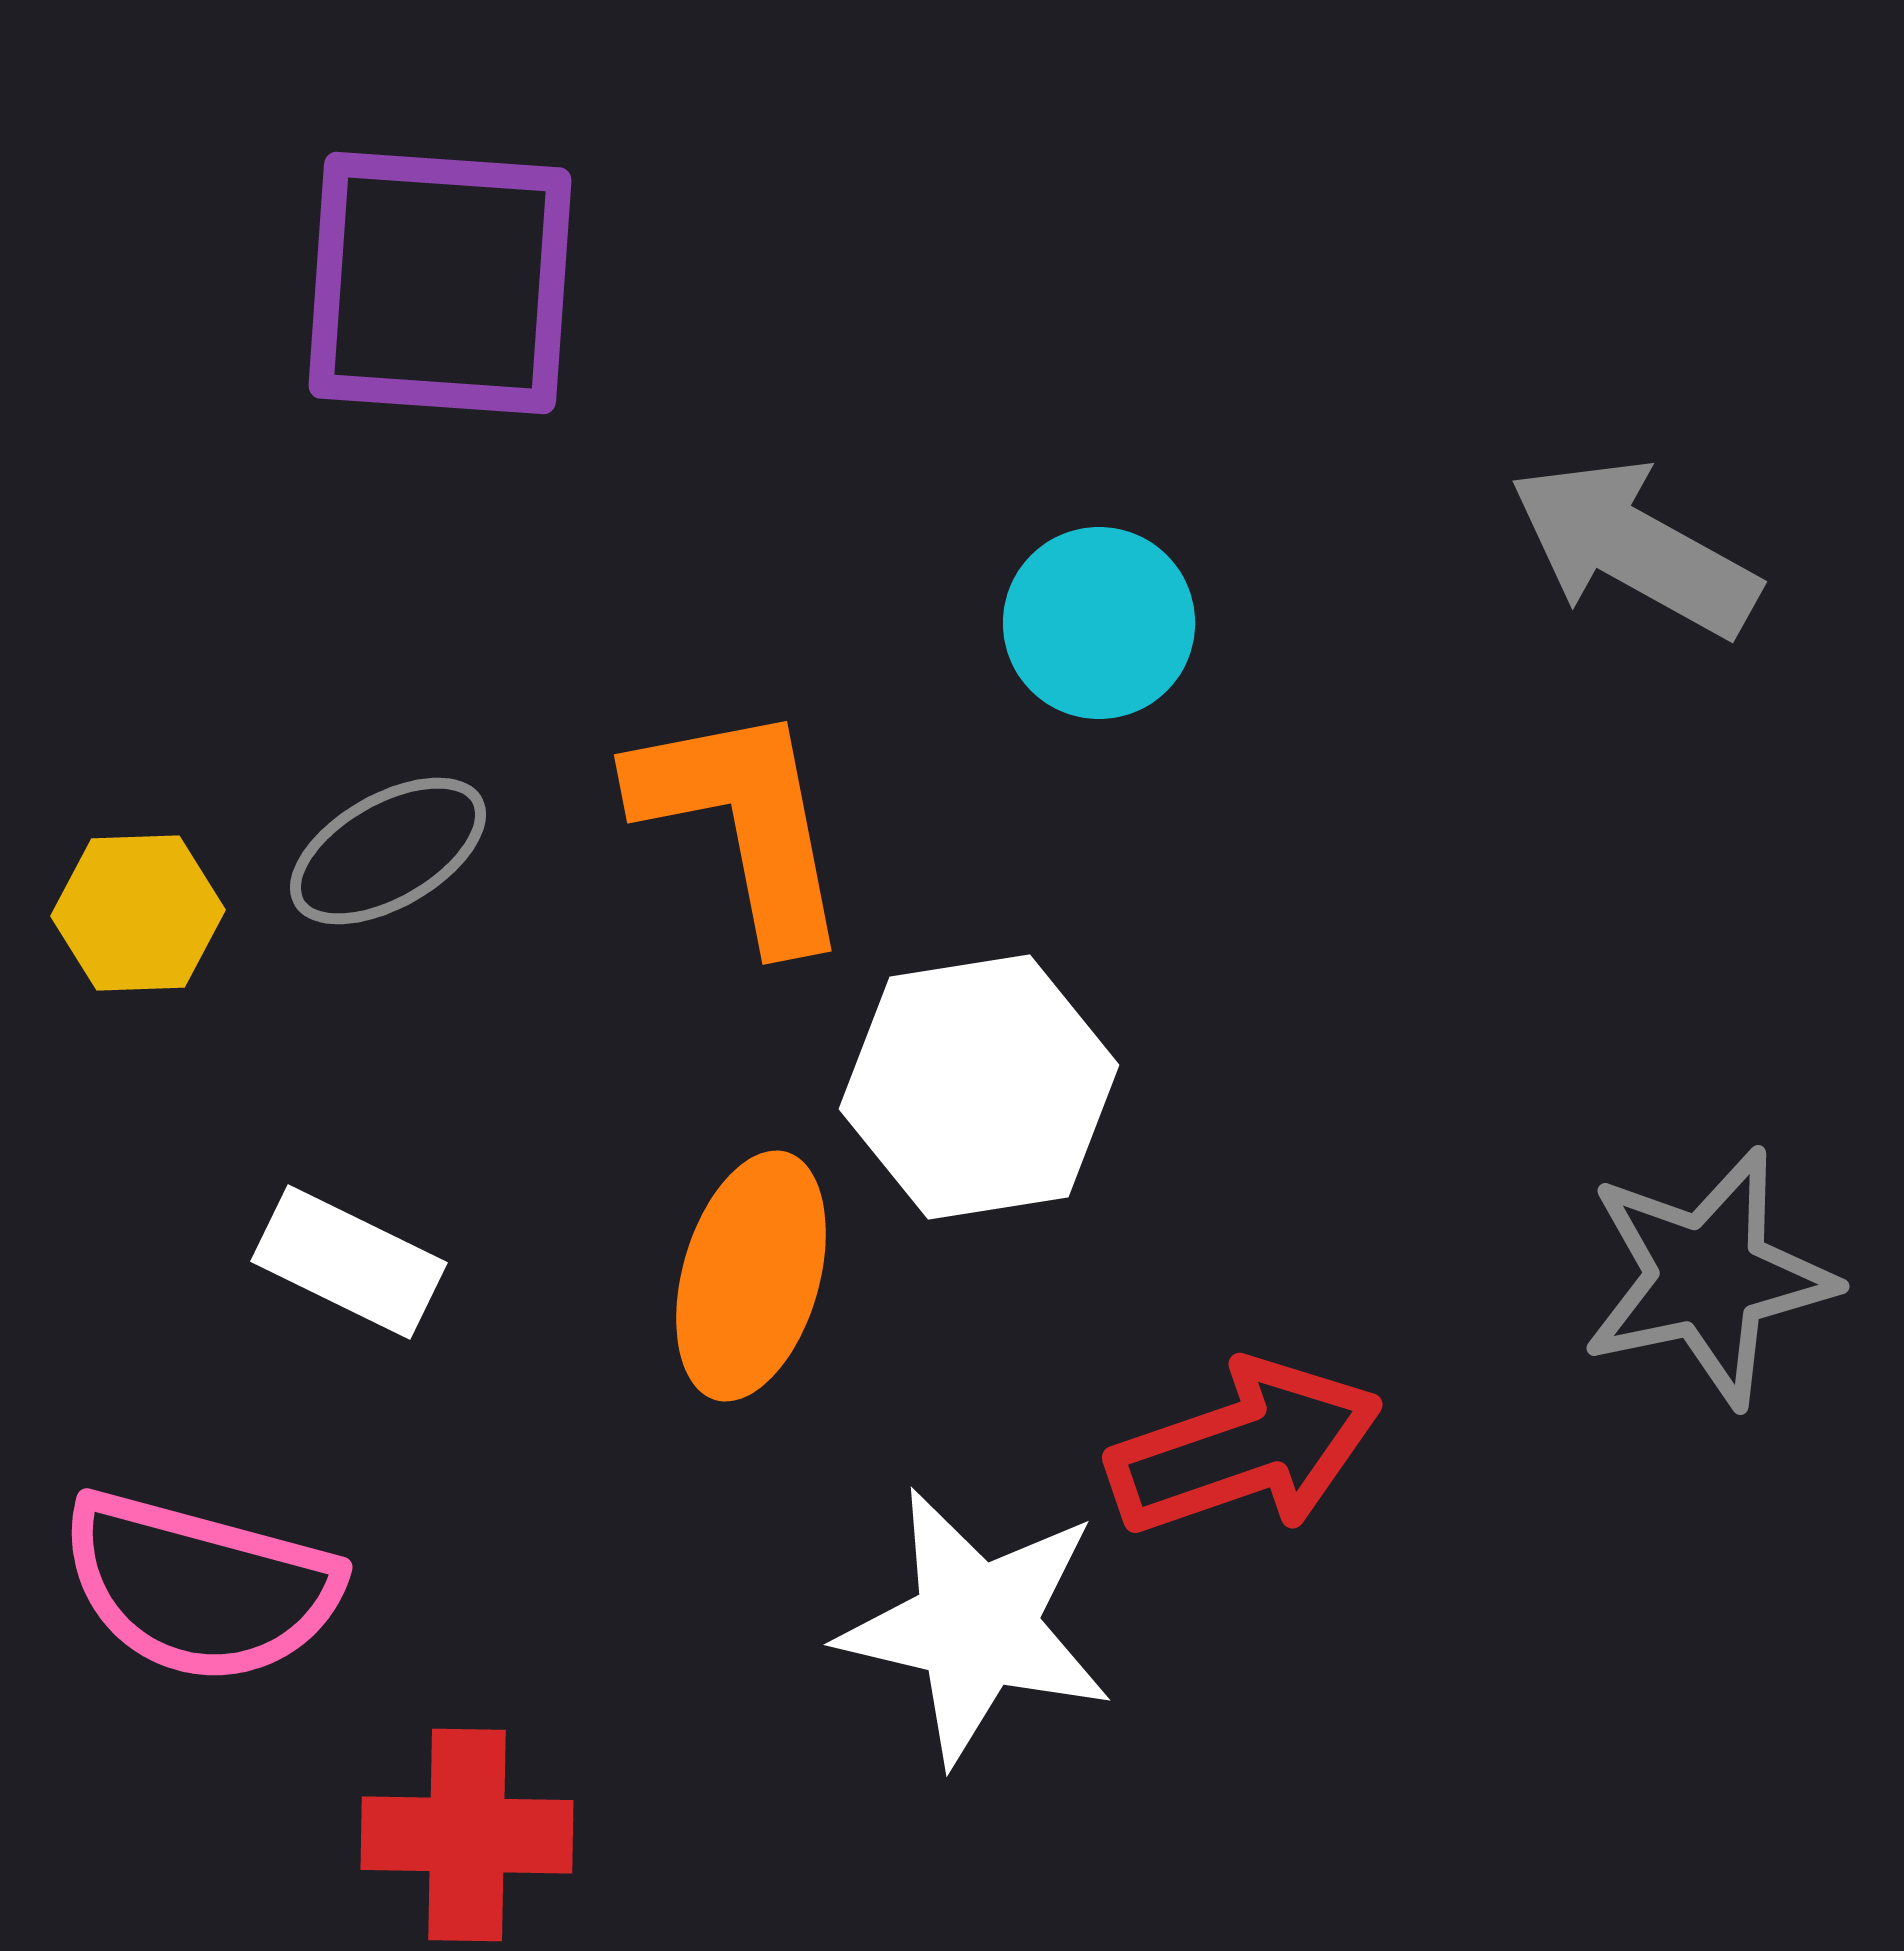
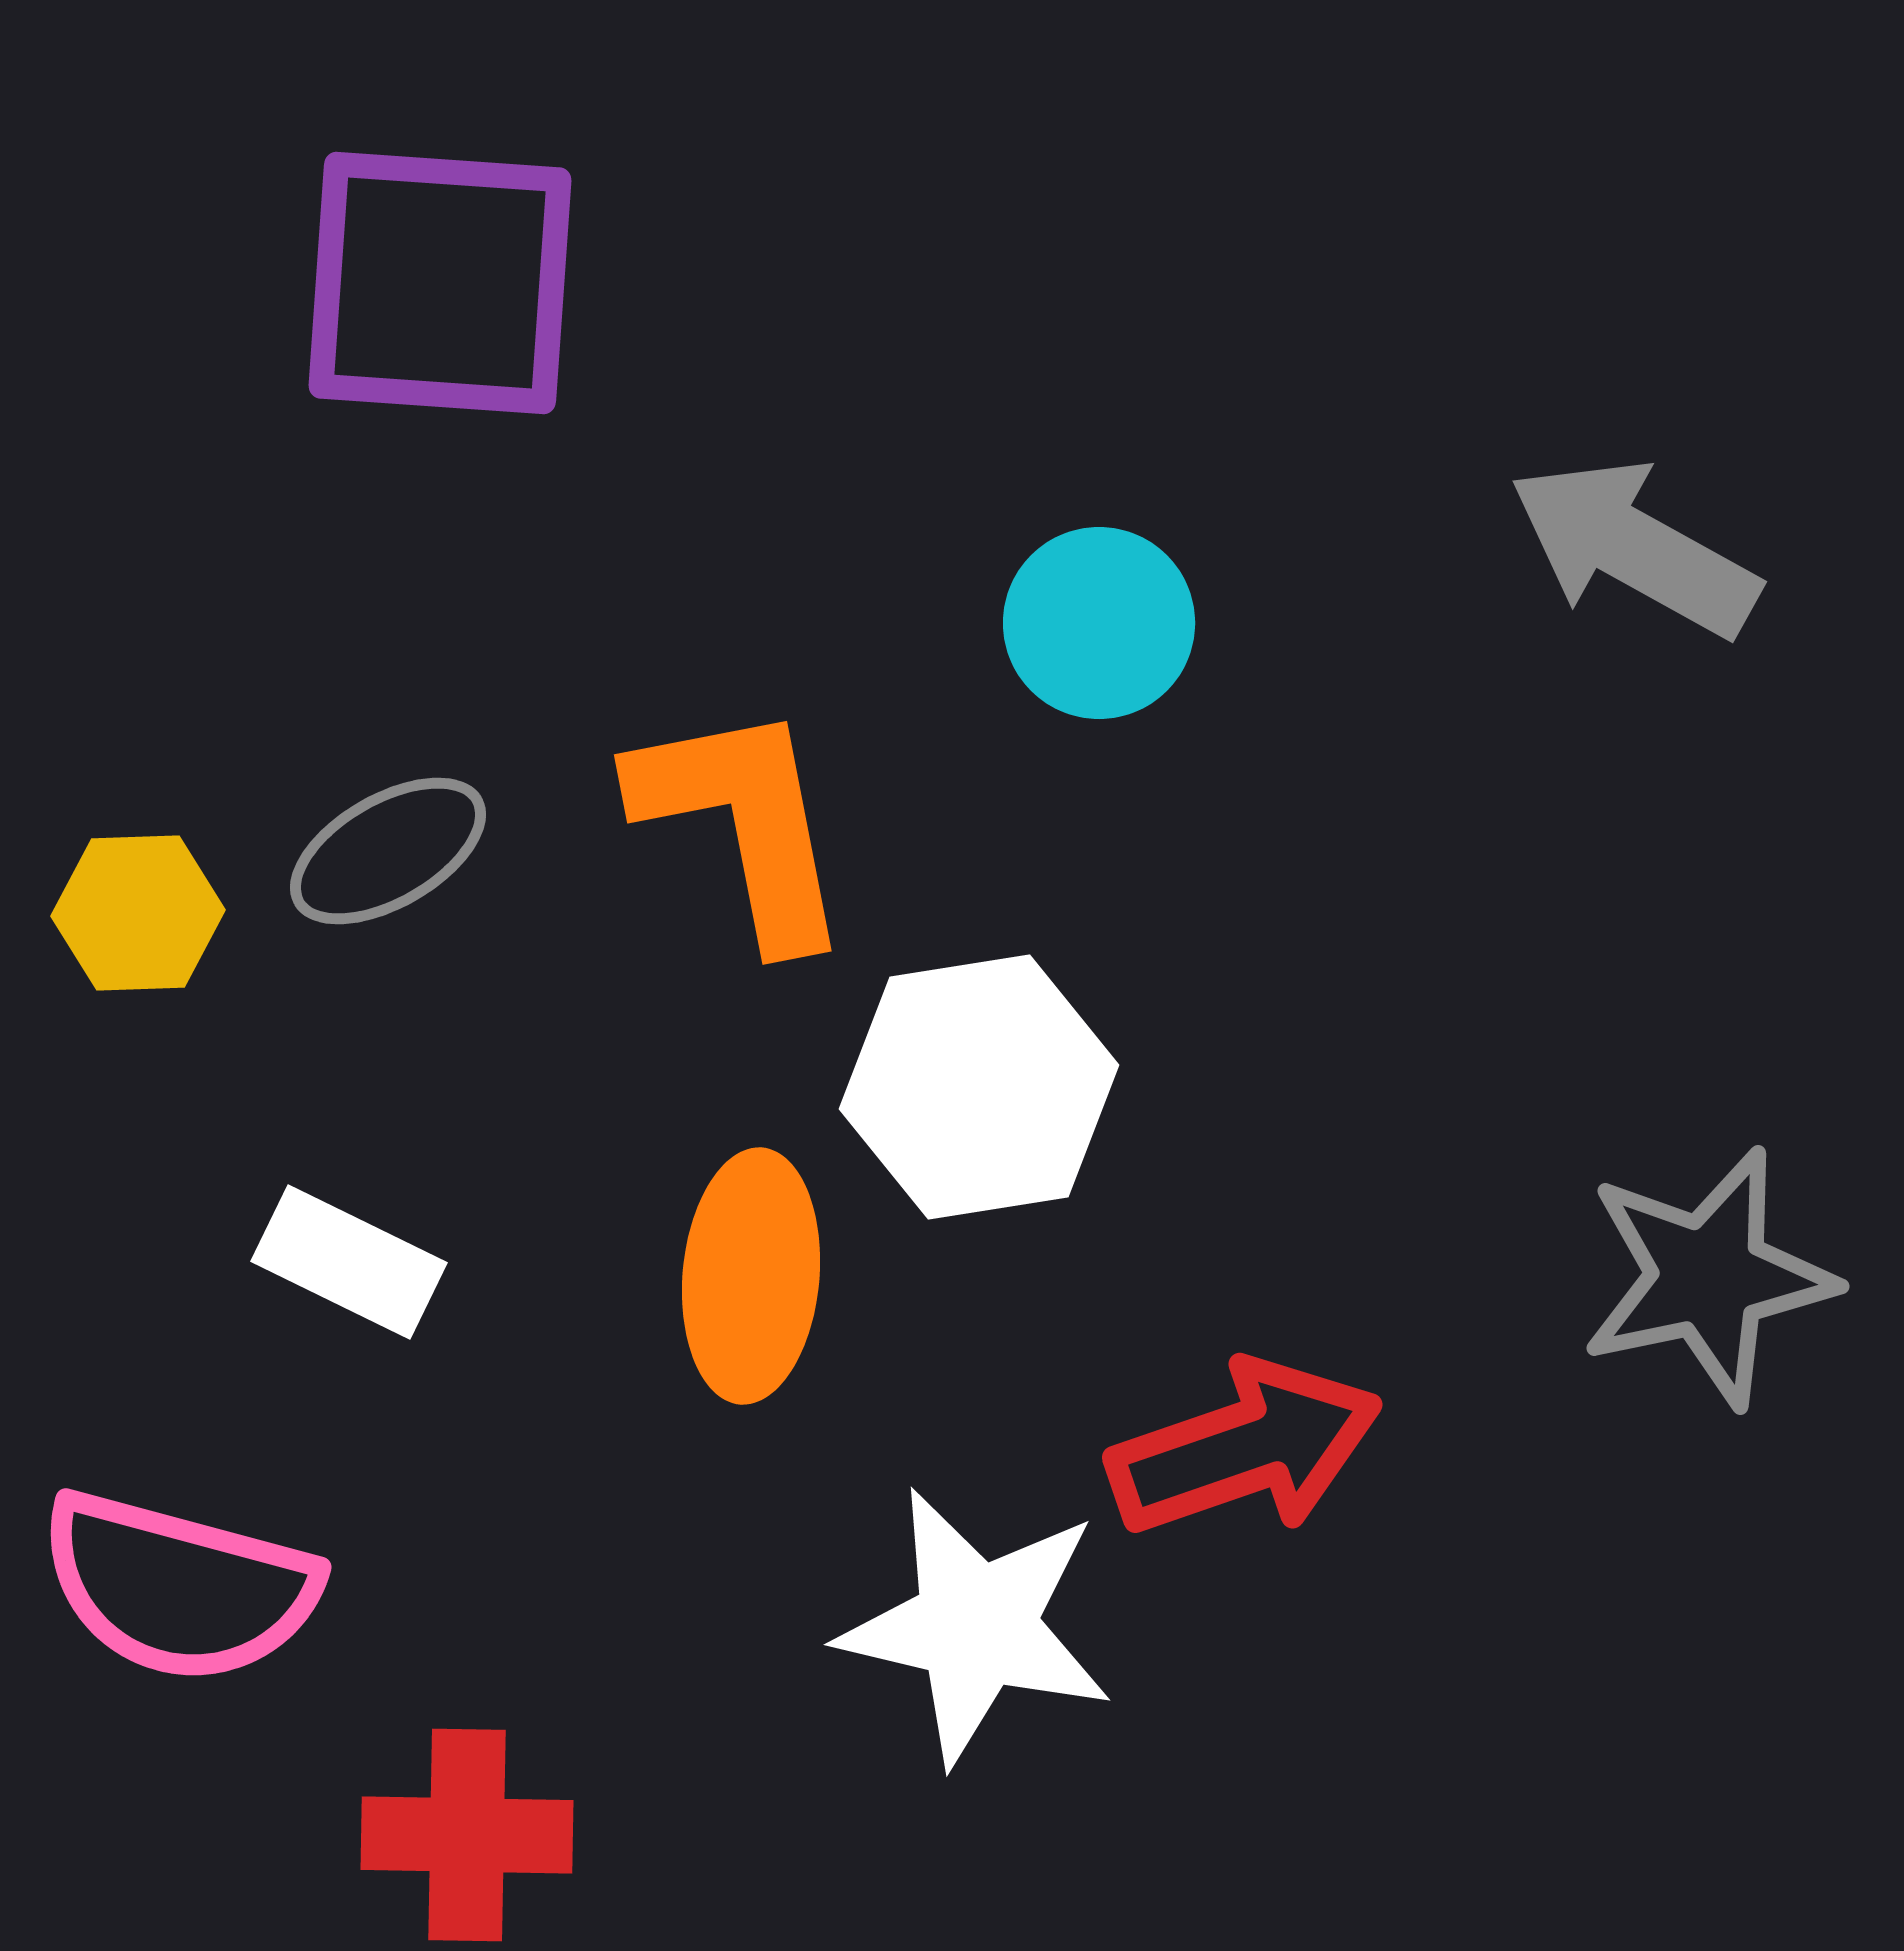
orange ellipse: rotated 11 degrees counterclockwise
pink semicircle: moved 21 px left
